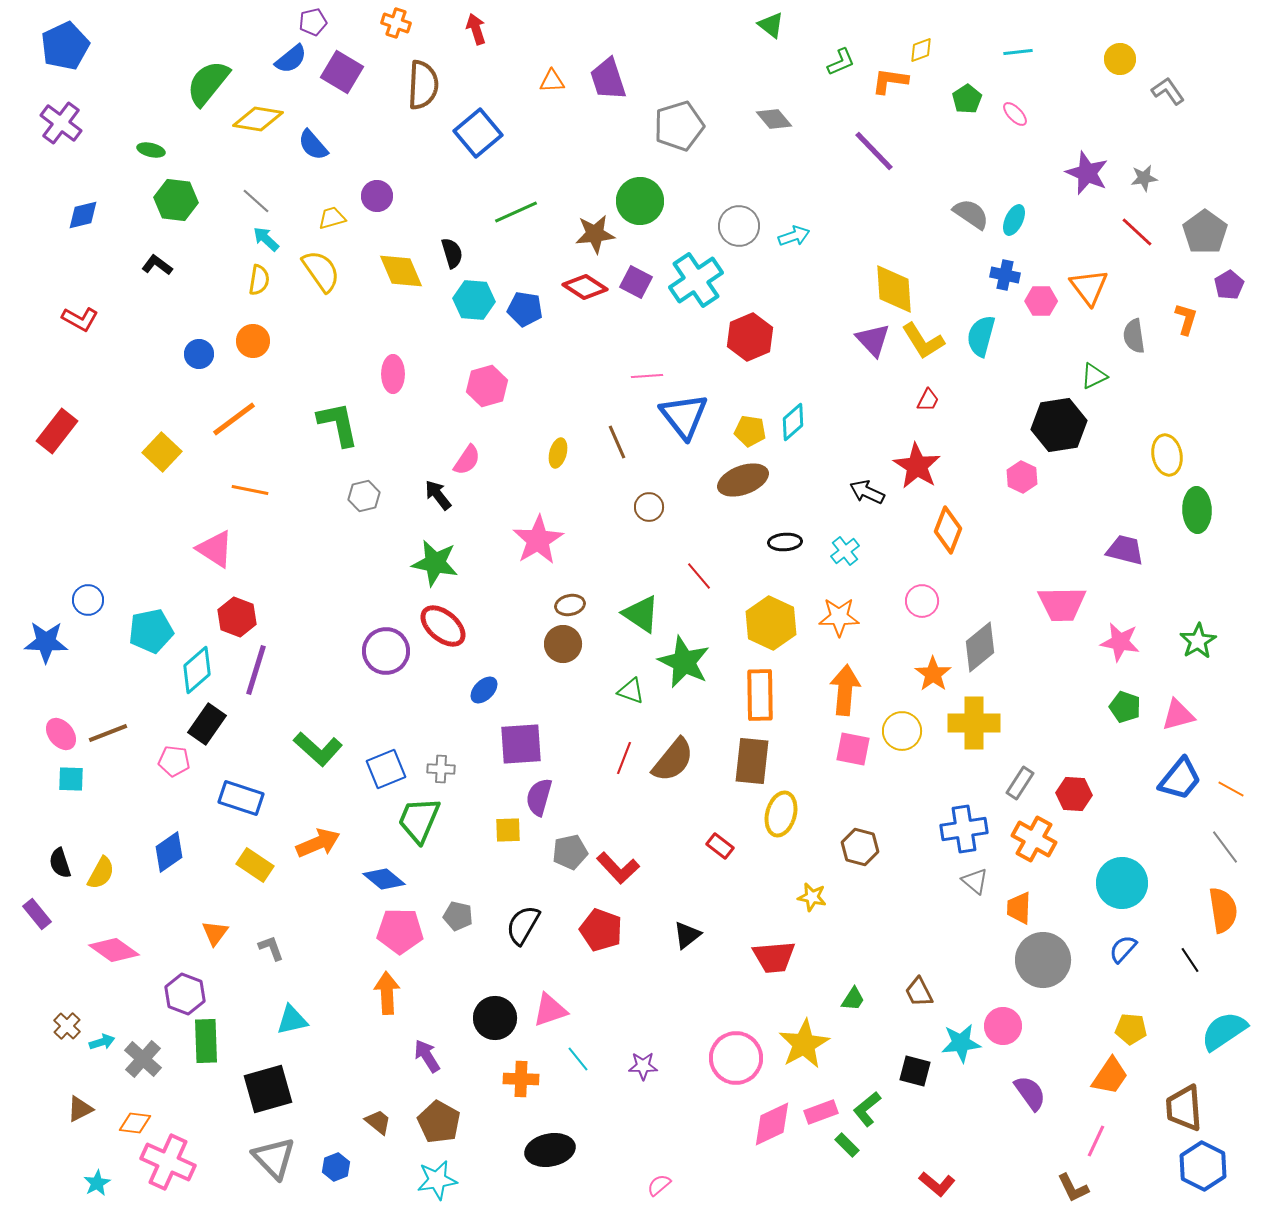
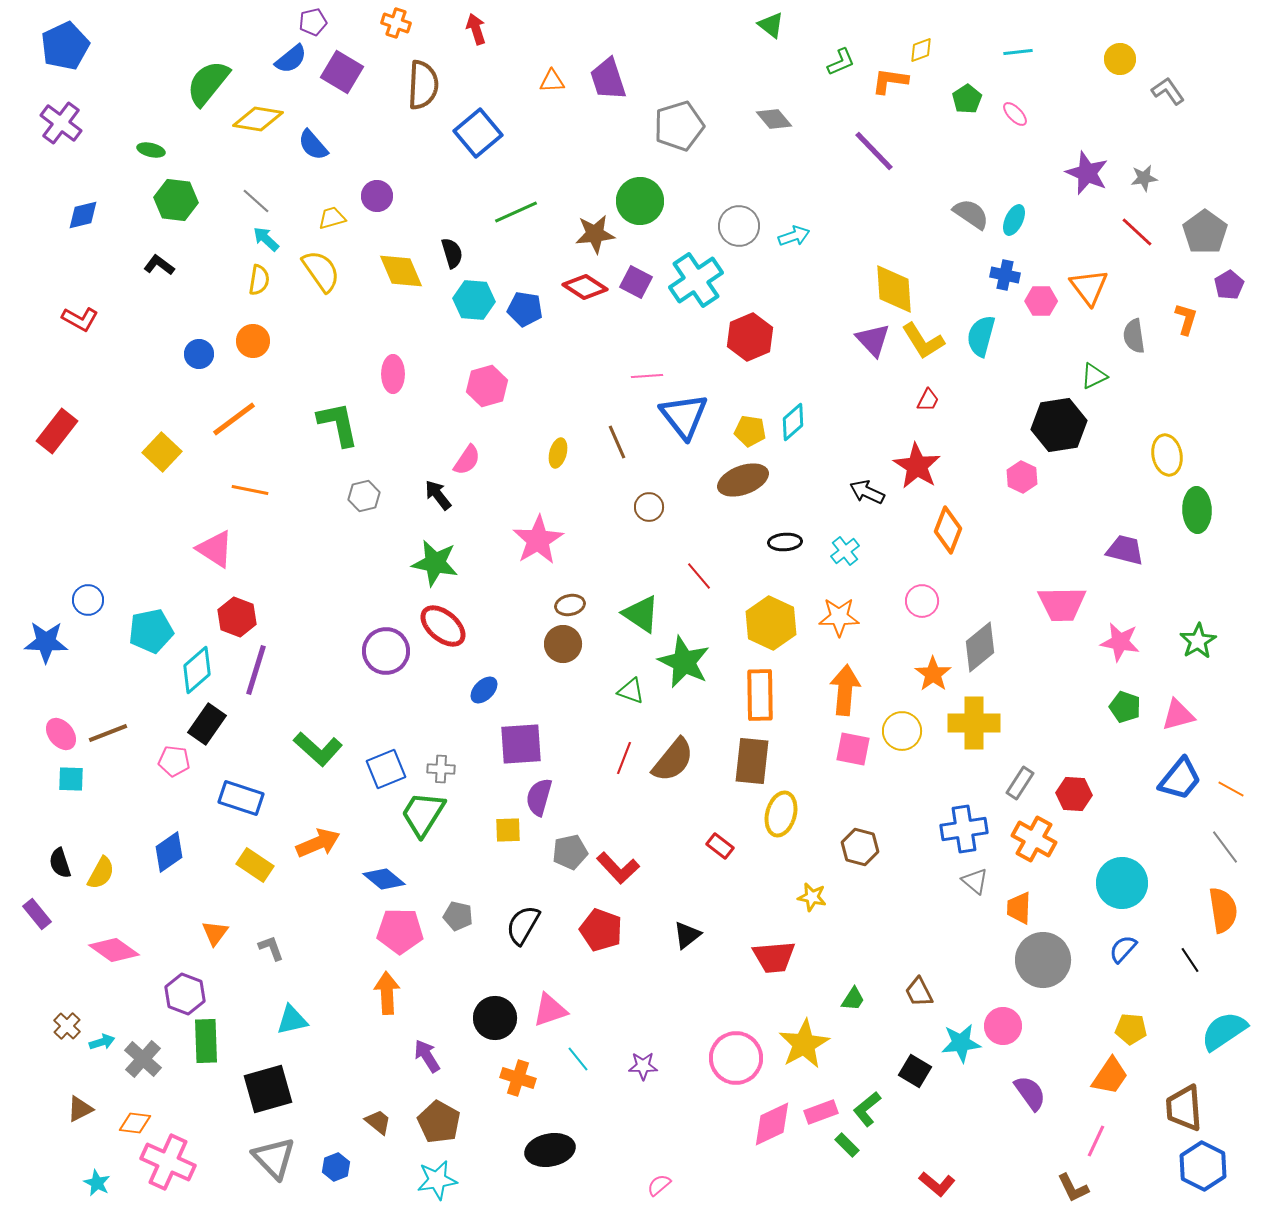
black L-shape at (157, 265): moved 2 px right
green trapezoid at (419, 820): moved 4 px right, 6 px up; rotated 9 degrees clockwise
black square at (915, 1071): rotated 16 degrees clockwise
orange cross at (521, 1079): moved 3 px left, 1 px up; rotated 16 degrees clockwise
cyan star at (97, 1183): rotated 16 degrees counterclockwise
